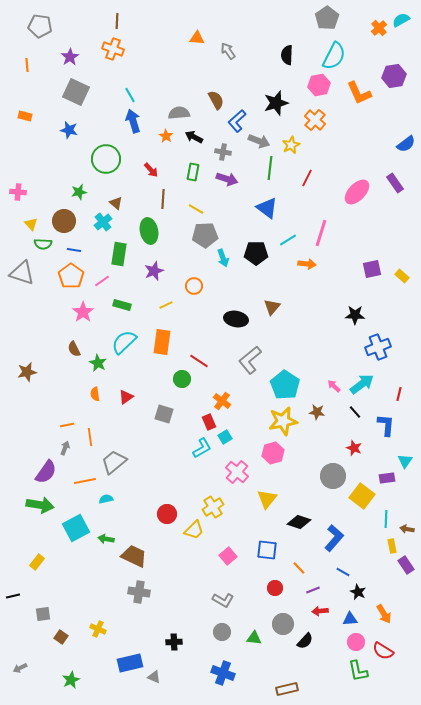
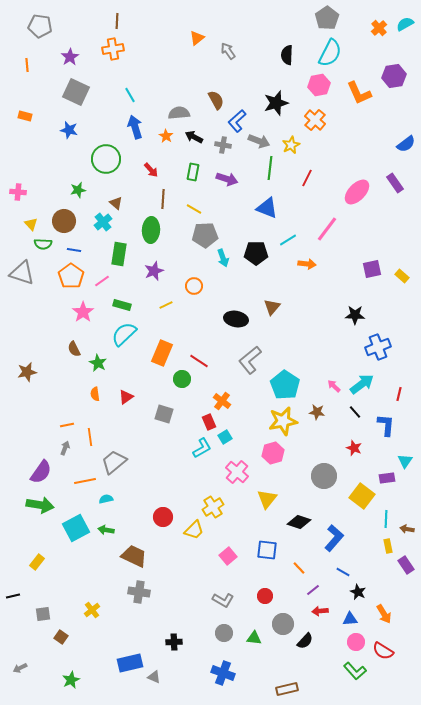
cyan semicircle at (401, 20): moved 4 px right, 4 px down
orange triangle at (197, 38): rotated 42 degrees counterclockwise
orange cross at (113, 49): rotated 30 degrees counterclockwise
cyan semicircle at (334, 56): moved 4 px left, 3 px up
blue arrow at (133, 121): moved 2 px right, 6 px down
gray cross at (223, 152): moved 7 px up
green star at (79, 192): moved 1 px left, 2 px up
blue triangle at (267, 208): rotated 15 degrees counterclockwise
yellow line at (196, 209): moved 2 px left
green ellipse at (149, 231): moved 2 px right, 1 px up; rotated 15 degrees clockwise
pink line at (321, 233): moved 6 px right, 4 px up; rotated 20 degrees clockwise
cyan semicircle at (124, 342): moved 8 px up
orange rectangle at (162, 342): moved 11 px down; rotated 15 degrees clockwise
purple semicircle at (46, 472): moved 5 px left
gray circle at (333, 476): moved 9 px left
red circle at (167, 514): moved 4 px left, 3 px down
green arrow at (106, 539): moved 9 px up
yellow rectangle at (392, 546): moved 4 px left
red circle at (275, 588): moved 10 px left, 8 px down
purple line at (313, 590): rotated 16 degrees counterclockwise
yellow cross at (98, 629): moved 6 px left, 19 px up; rotated 28 degrees clockwise
gray circle at (222, 632): moved 2 px right, 1 px down
green L-shape at (358, 671): moved 3 px left; rotated 30 degrees counterclockwise
